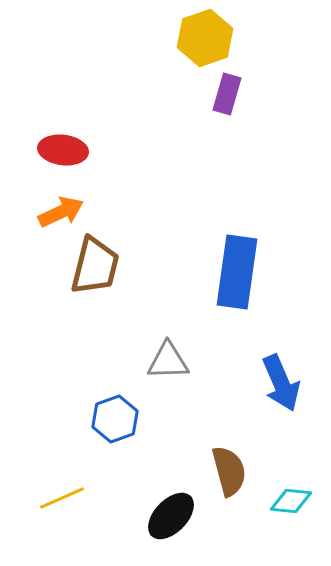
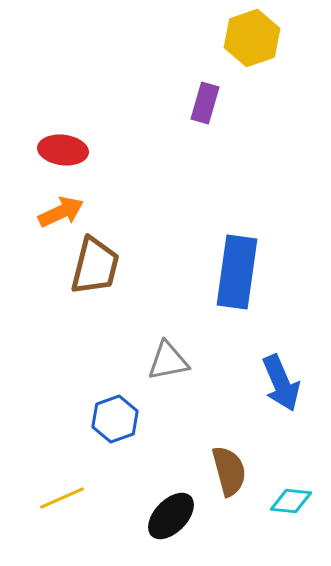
yellow hexagon: moved 47 px right
purple rectangle: moved 22 px left, 9 px down
gray triangle: rotated 9 degrees counterclockwise
